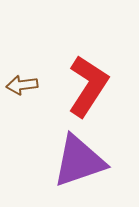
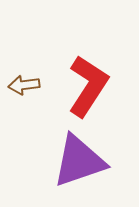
brown arrow: moved 2 px right
